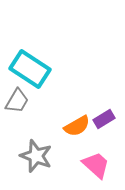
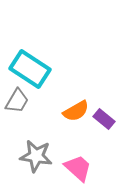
purple rectangle: rotated 70 degrees clockwise
orange semicircle: moved 1 px left, 15 px up
gray star: rotated 12 degrees counterclockwise
pink trapezoid: moved 18 px left, 3 px down
